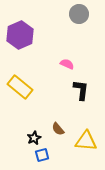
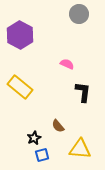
purple hexagon: rotated 8 degrees counterclockwise
black L-shape: moved 2 px right, 2 px down
brown semicircle: moved 3 px up
yellow triangle: moved 6 px left, 8 px down
